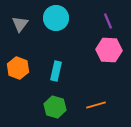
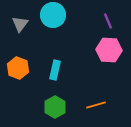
cyan circle: moved 3 px left, 3 px up
cyan rectangle: moved 1 px left, 1 px up
green hexagon: rotated 15 degrees clockwise
